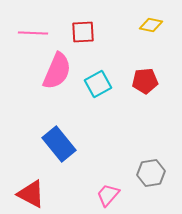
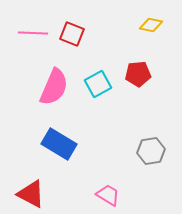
red square: moved 11 px left, 2 px down; rotated 25 degrees clockwise
pink semicircle: moved 3 px left, 16 px down
red pentagon: moved 7 px left, 7 px up
blue rectangle: rotated 20 degrees counterclockwise
gray hexagon: moved 22 px up
pink trapezoid: rotated 80 degrees clockwise
